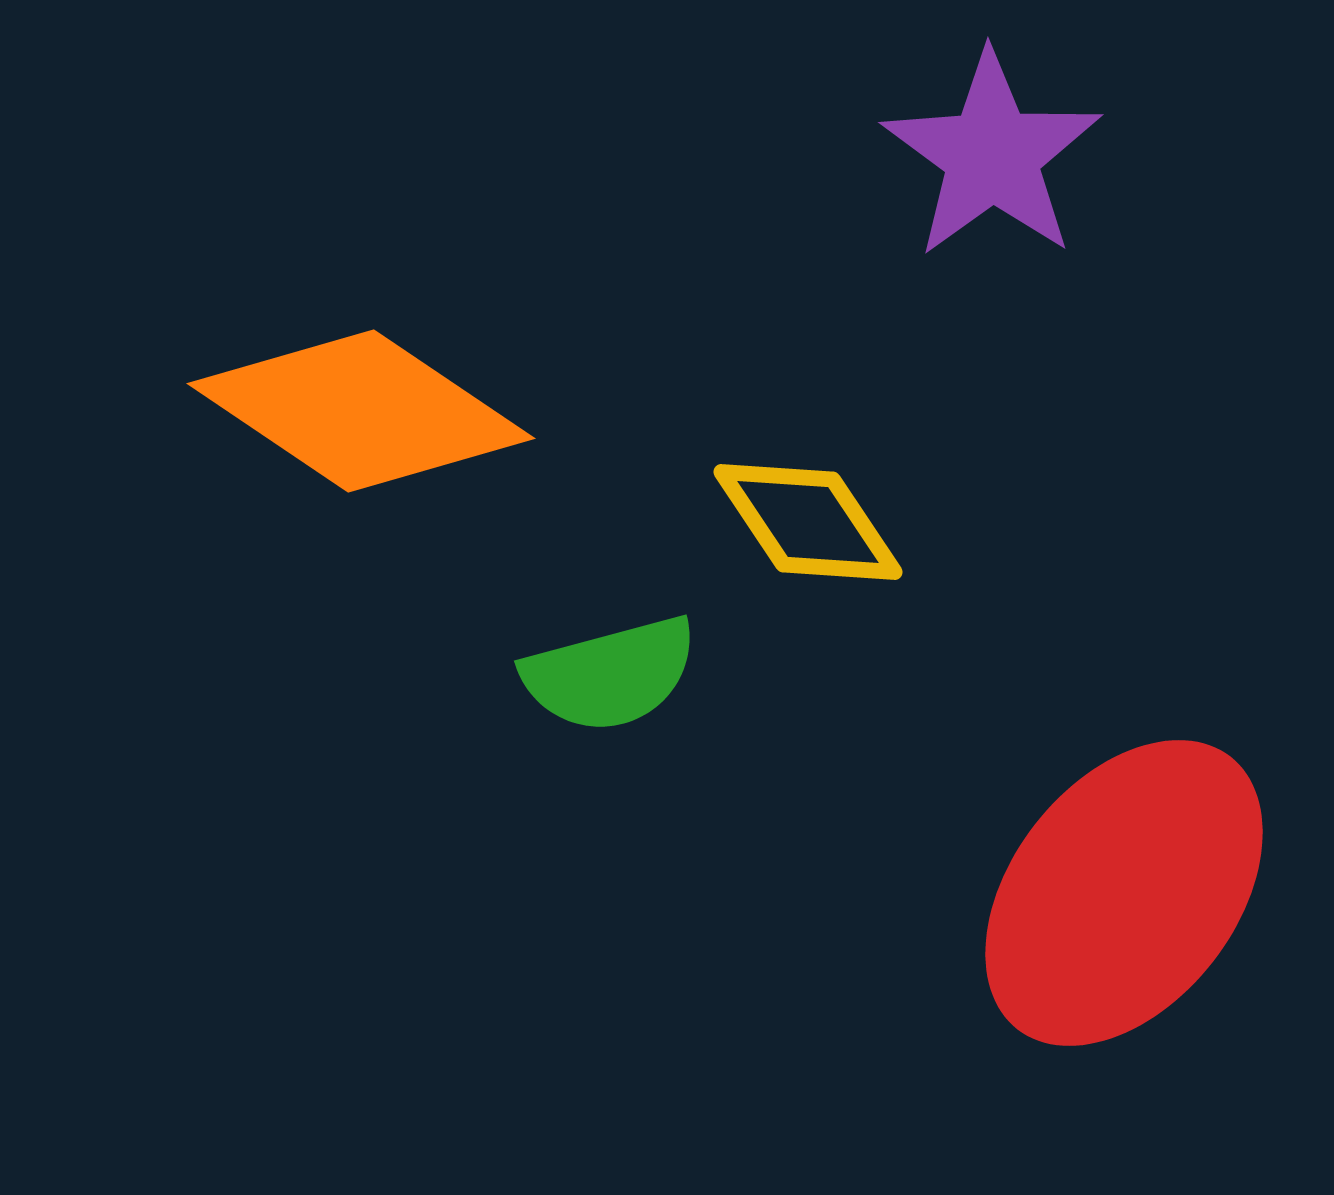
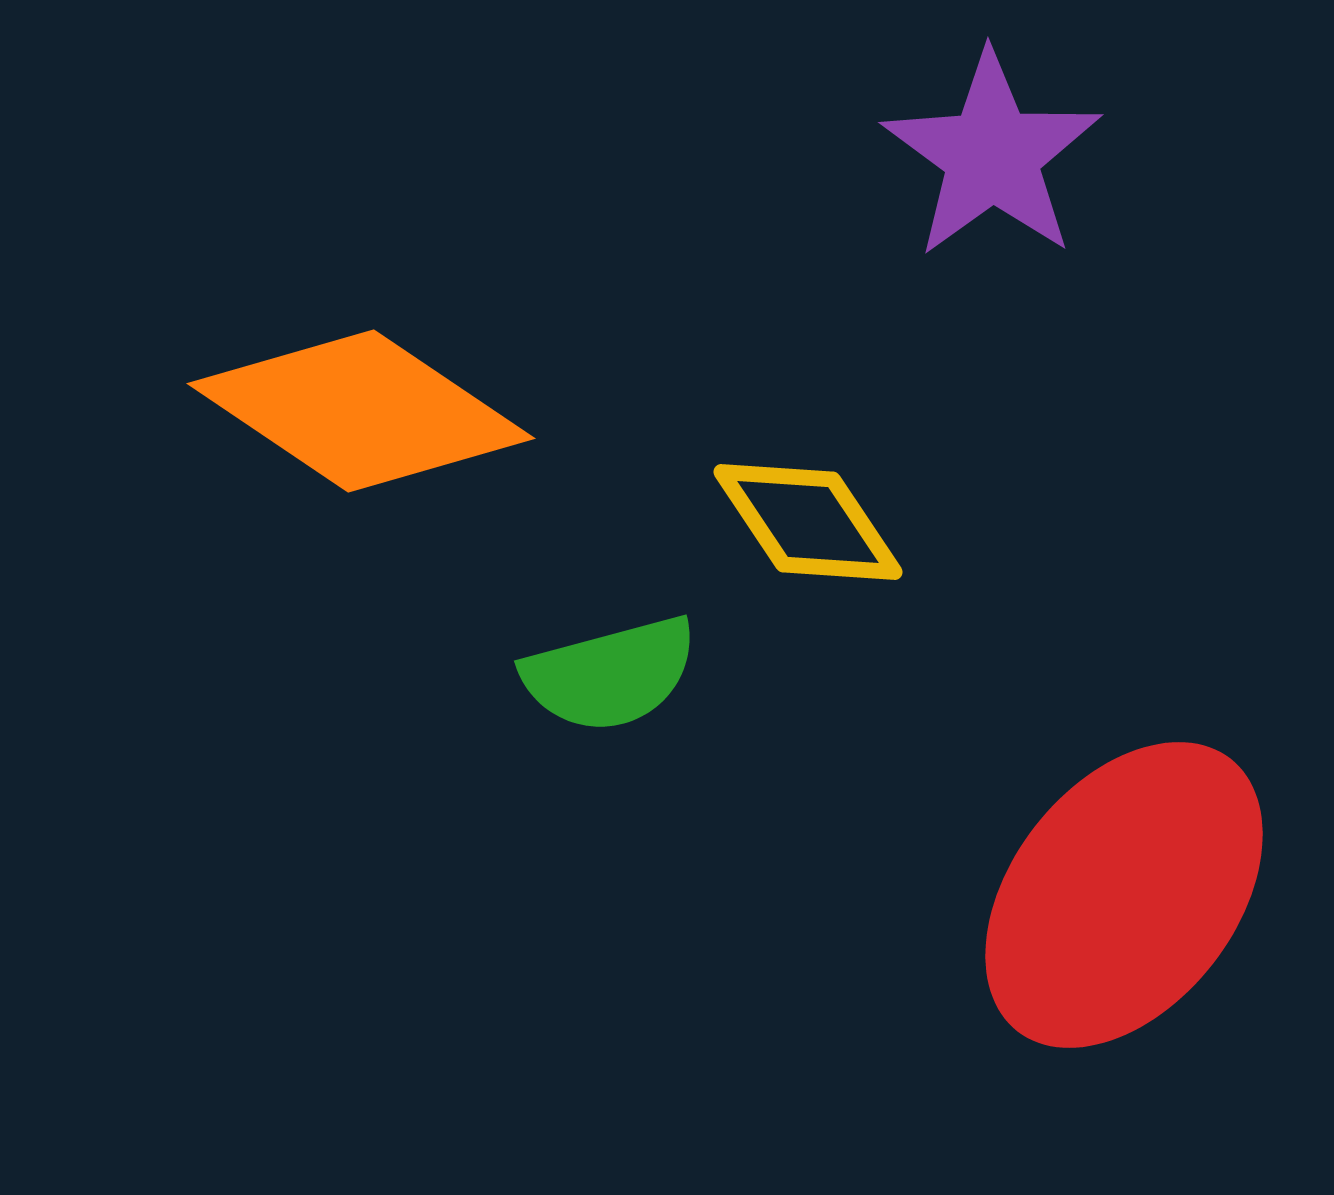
red ellipse: moved 2 px down
